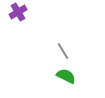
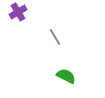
gray line: moved 8 px left, 14 px up
